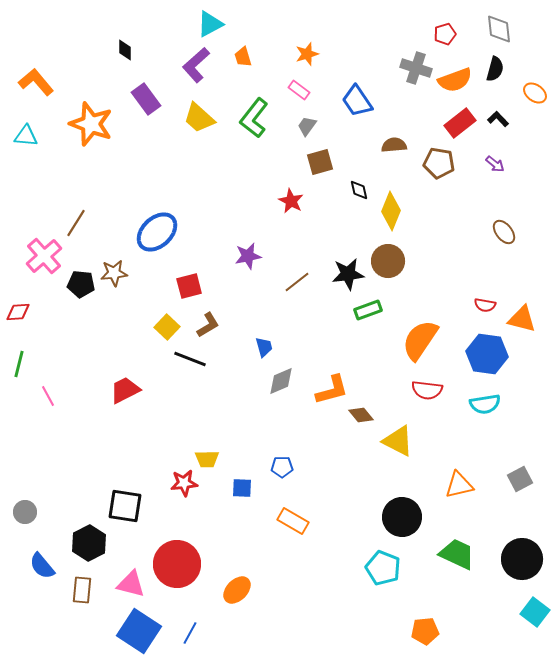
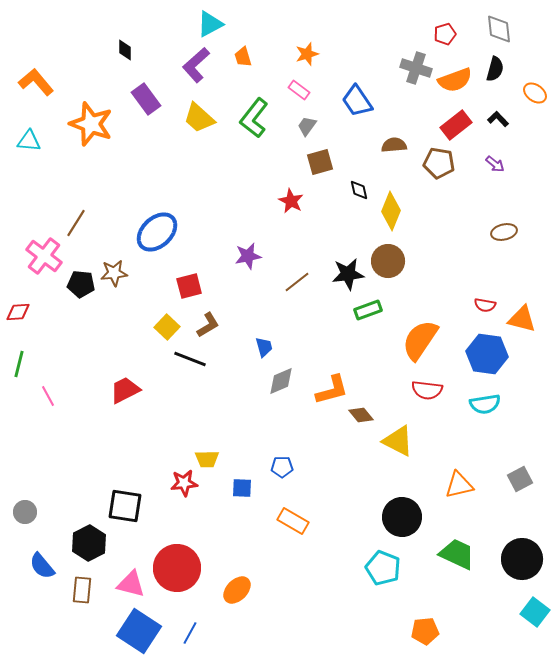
red rectangle at (460, 123): moved 4 px left, 2 px down
cyan triangle at (26, 136): moved 3 px right, 5 px down
brown ellipse at (504, 232): rotated 65 degrees counterclockwise
pink cross at (44, 256): rotated 12 degrees counterclockwise
red circle at (177, 564): moved 4 px down
